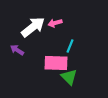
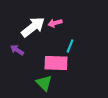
green triangle: moved 25 px left, 6 px down
